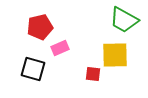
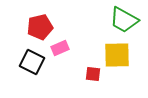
yellow square: moved 2 px right
black square: moved 1 px left, 7 px up; rotated 10 degrees clockwise
